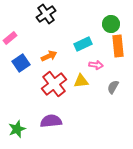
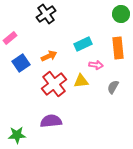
green circle: moved 10 px right, 10 px up
orange rectangle: moved 2 px down
green star: moved 6 px down; rotated 18 degrees clockwise
